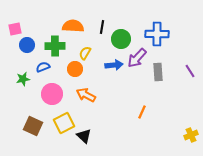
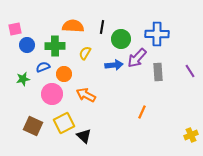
orange circle: moved 11 px left, 5 px down
